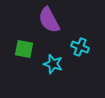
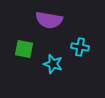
purple semicircle: rotated 52 degrees counterclockwise
cyan cross: rotated 12 degrees counterclockwise
